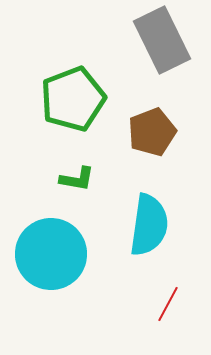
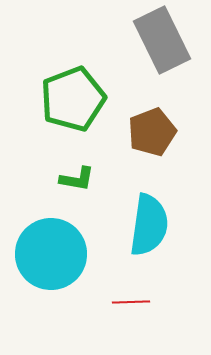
red line: moved 37 px left, 2 px up; rotated 60 degrees clockwise
